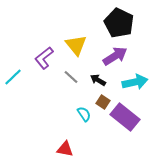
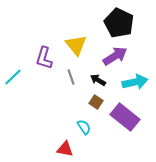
purple L-shape: rotated 35 degrees counterclockwise
gray line: rotated 28 degrees clockwise
brown square: moved 7 px left
cyan semicircle: moved 13 px down
